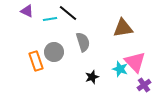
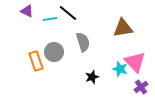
purple cross: moved 3 px left, 2 px down
